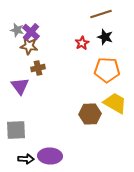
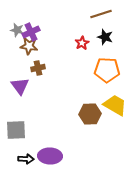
purple cross: rotated 24 degrees clockwise
yellow trapezoid: moved 2 px down
